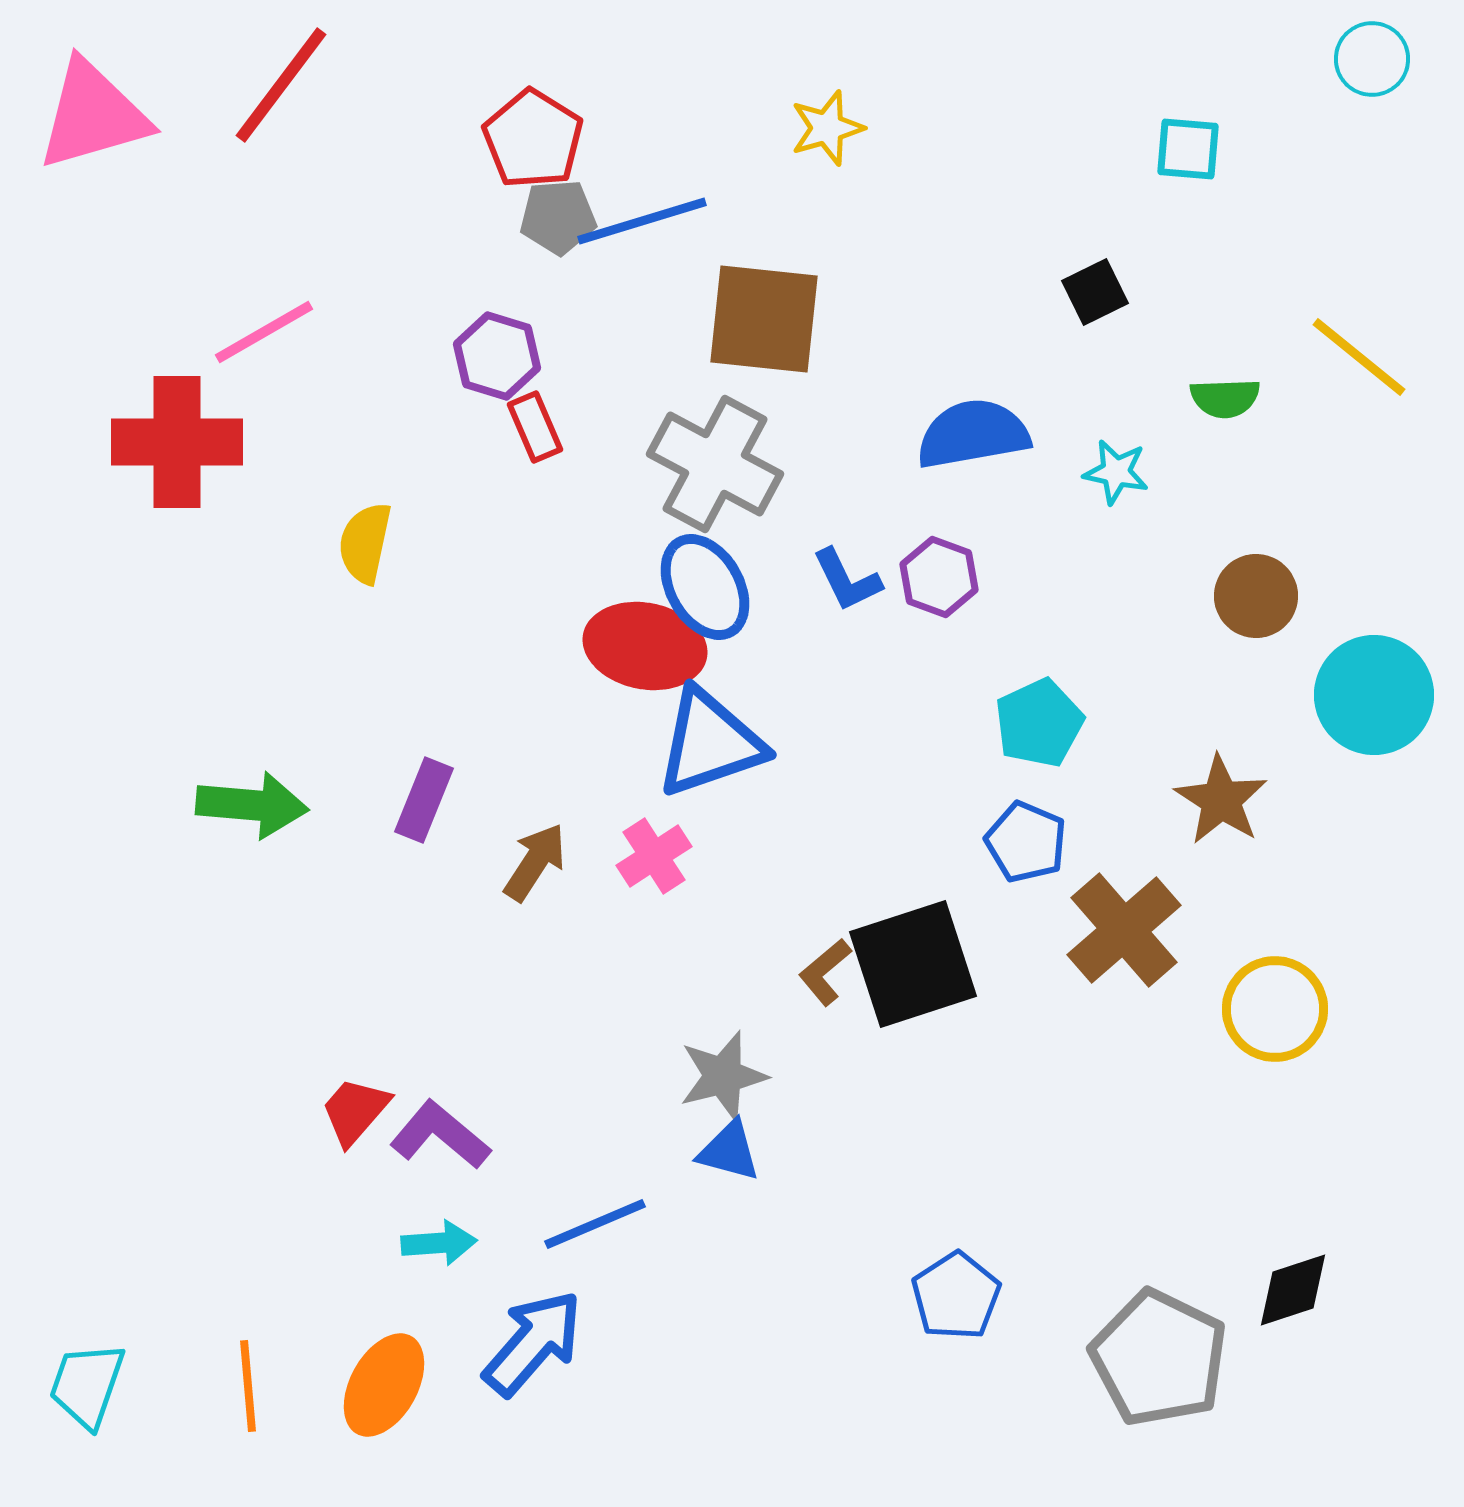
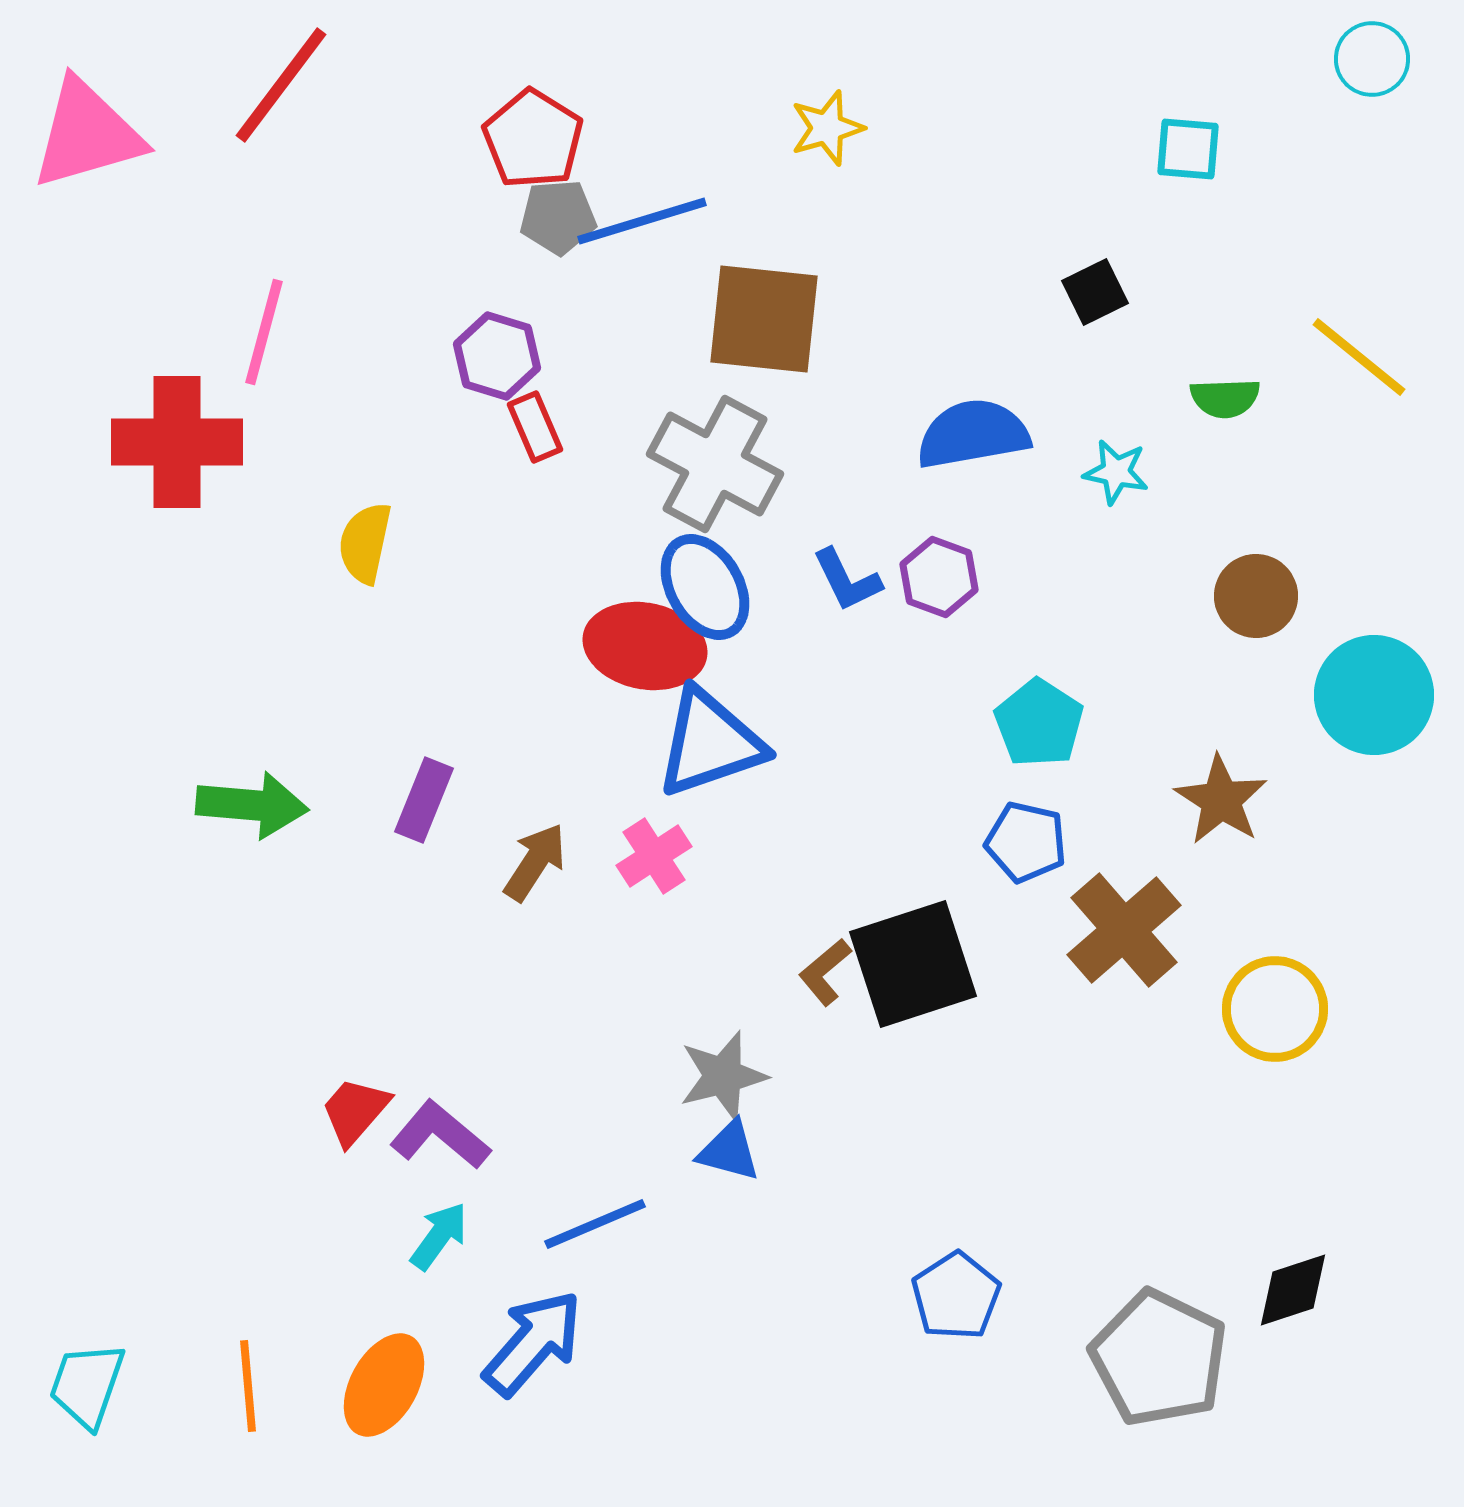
pink triangle at (93, 115): moved 6 px left, 19 px down
pink line at (264, 332): rotated 45 degrees counterclockwise
cyan pentagon at (1039, 723): rotated 14 degrees counterclockwise
blue pentagon at (1026, 842): rotated 10 degrees counterclockwise
cyan arrow at (439, 1243): moved 7 px up; rotated 50 degrees counterclockwise
